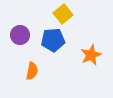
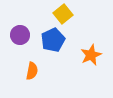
blue pentagon: rotated 20 degrees counterclockwise
